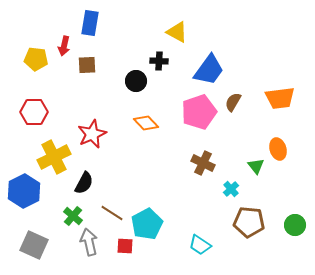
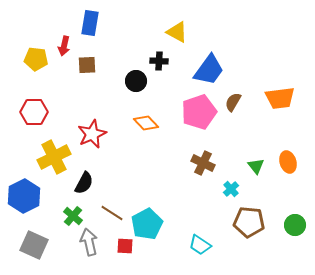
orange ellipse: moved 10 px right, 13 px down
blue hexagon: moved 5 px down
